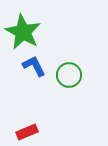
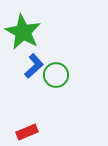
blue L-shape: rotated 75 degrees clockwise
green circle: moved 13 px left
